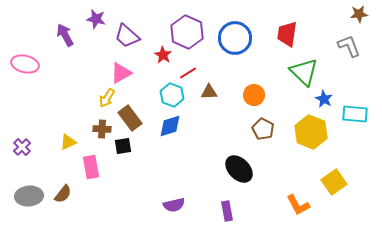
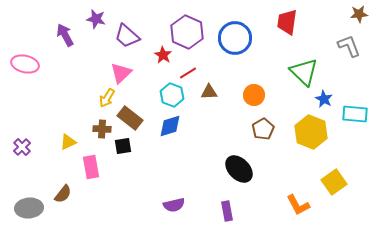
red trapezoid: moved 12 px up
pink triangle: rotated 15 degrees counterclockwise
brown rectangle: rotated 15 degrees counterclockwise
brown pentagon: rotated 15 degrees clockwise
gray ellipse: moved 12 px down
